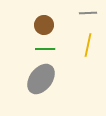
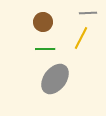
brown circle: moved 1 px left, 3 px up
yellow line: moved 7 px left, 7 px up; rotated 15 degrees clockwise
gray ellipse: moved 14 px right
